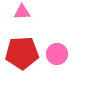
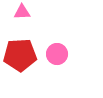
red pentagon: moved 2 px left, 2 px down
